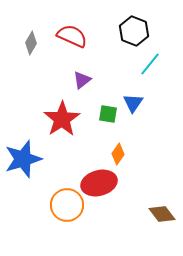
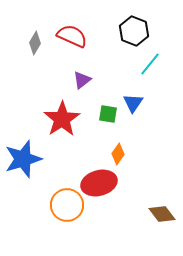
gray diamond: moved 4 px right
